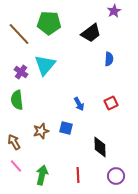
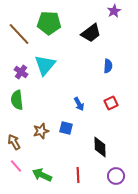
blue semicircle: moved 1 px left, 7 px down
green arrow: rotated 78 degrees counterclockwise
